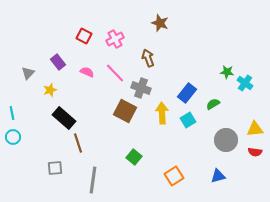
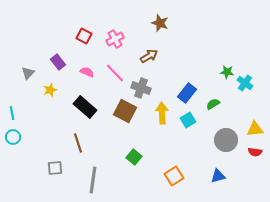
brown arrow: moved 1 px right, 2 px up; rotated 78 degrees clockwise
black rectangle: moved 21 px right, 11 px up
